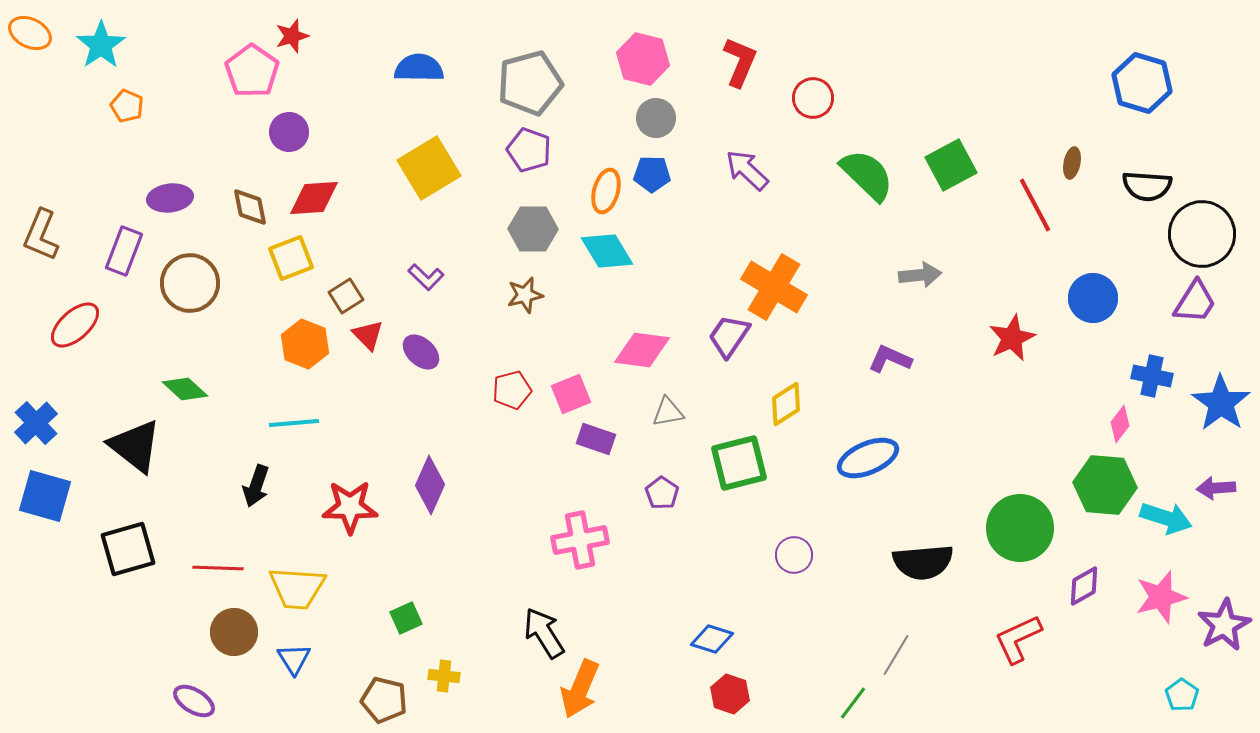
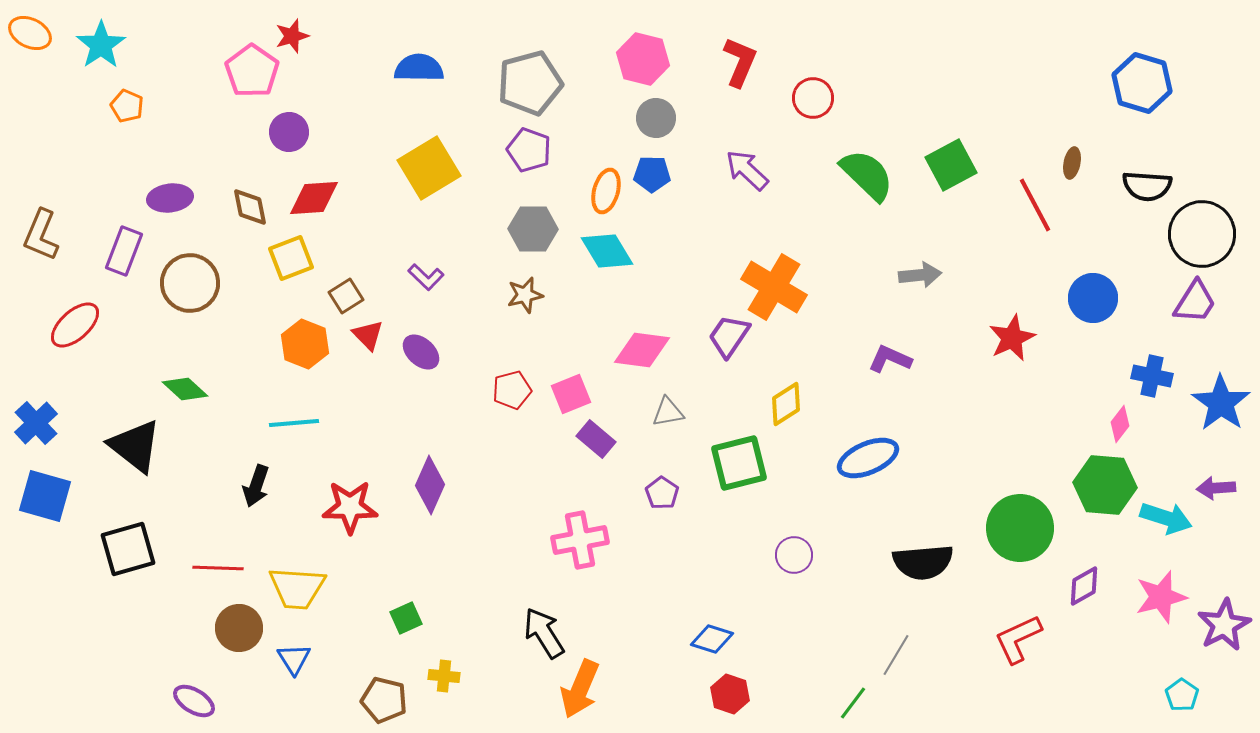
purple rectangle at (596, 439): rotated 21 degrees clockwise
brown circle at (234, 632): moved 5 px right, 4 px up
